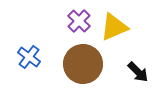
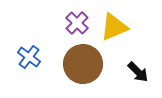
purple cross: moved 2 px left, 2 px down
